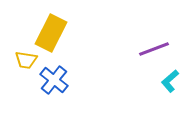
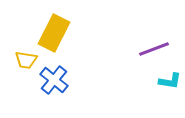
yellow rectangle: moved 3 px right
cyan L-shape: rotated 130 degrees counterclockwise
